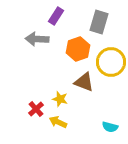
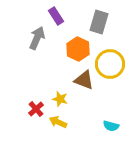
purple rectangle: rotated 66 degrees counterclockwise
gray arrow: moved 1 px up; rotated 110 degrees clockwise
orange hexagon: rotated 15 degrees counterclockwise
yellow circle: moved 1 px left, 2 px down
brown triangle: moved 2 px up
cyan semicircle: moved 1 px right, 1 px up
